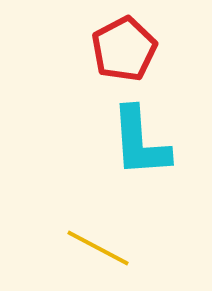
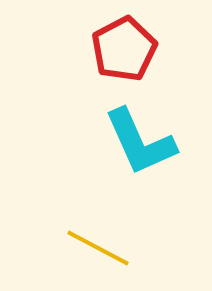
cyan L-shape: rotated 20 degrees counterclockwise
